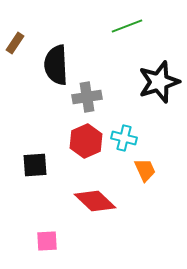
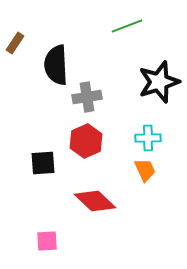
cyan cross: moved 24 px right; rotated 15 degrees counterclockwise
black square: moved 8 px right, 2 px up
